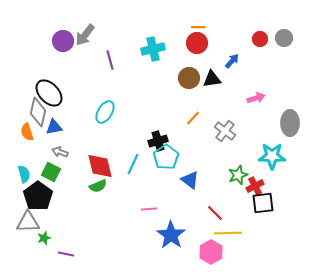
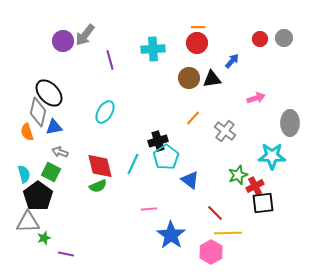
cyan cross at (153, 49): rotated 10 degrees clockwise
